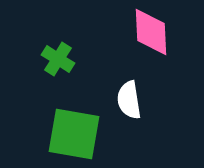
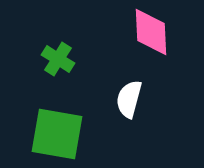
white semicircle: moved 1 px up; rotated 24 degrees clockwise
green square: moved 17 px left
